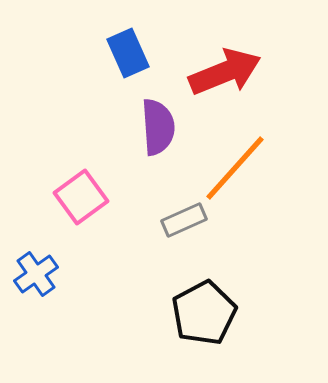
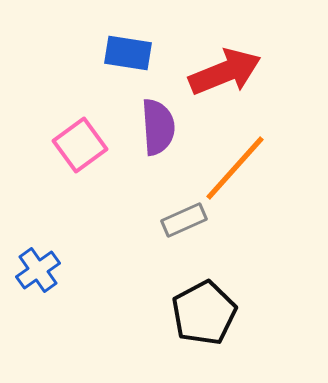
blue rectangle: rotated 57 degrees counterclockwise
pink square: moved 1 px left, 52 px up
blue cross: moved 2 px right, 4 px up
